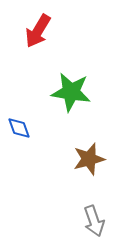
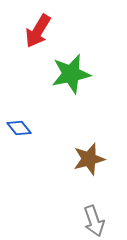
green star: moved 18 px up; rotated 21 degrees counterclockwise
blue diamond: rotated 20 degrees counterclockwise
